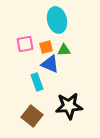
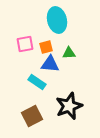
green triangle: moved 5 px right, 3 px down
blue triangle: rotated 18 degrees counterclockwise
cyan rectangle: rotated 36 degrees counterclockwise
black star: rotated 16 degrees counterclockwise
brown square: rotated 25 degrees clockwise
